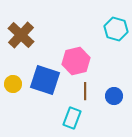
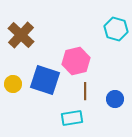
blue circle: moved 1 px right, 3 px down
cyan rectangle: rotated 60 degrees clockwise
